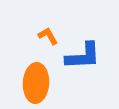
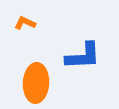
orange L-shape: moved 23 px left, 13 px up; rotated 35 degrees counterclockwise
